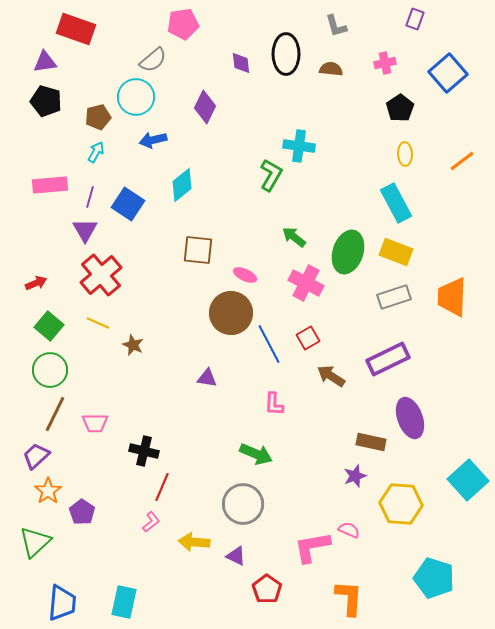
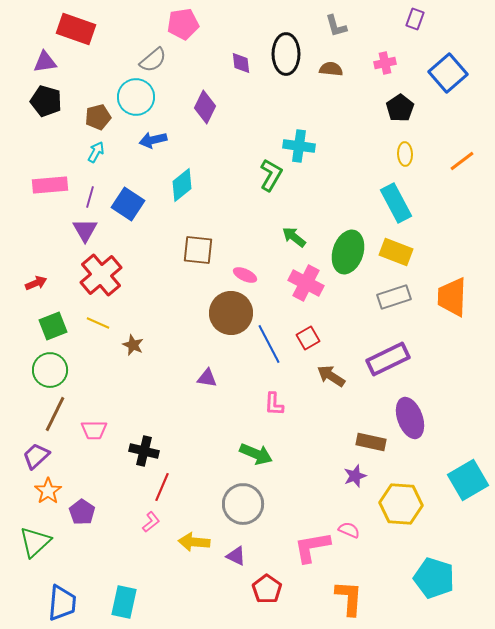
green square at (49, 326): moved 4 px right; rotated 28 degrees clockwise
pink trapezoid at (95, 423): moved 1 px left, 7 px down
cyan square at (468, 480): rotated 12 degrees clockwise
